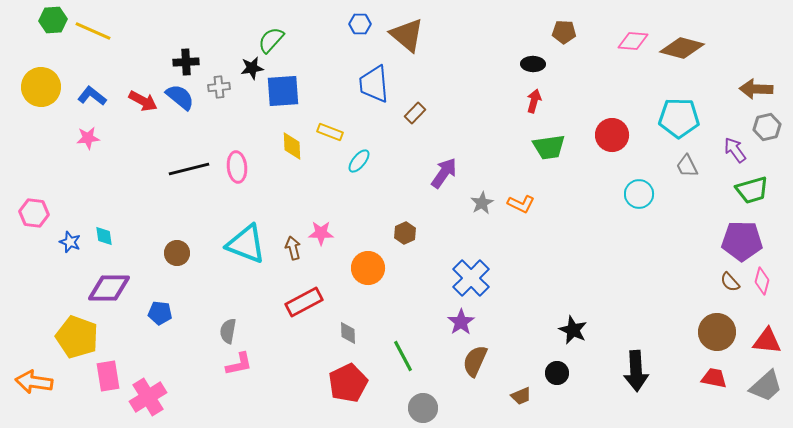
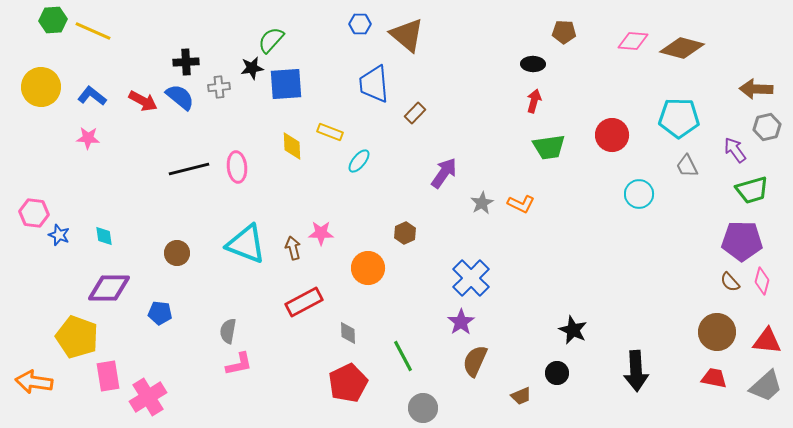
blue square at (283, 91): moved 3 px right, 7 px up
pink star at (88, 138): rotated 10 degrees clockwise
blue star at (70, 242): moved 11 px left, 7 px up
